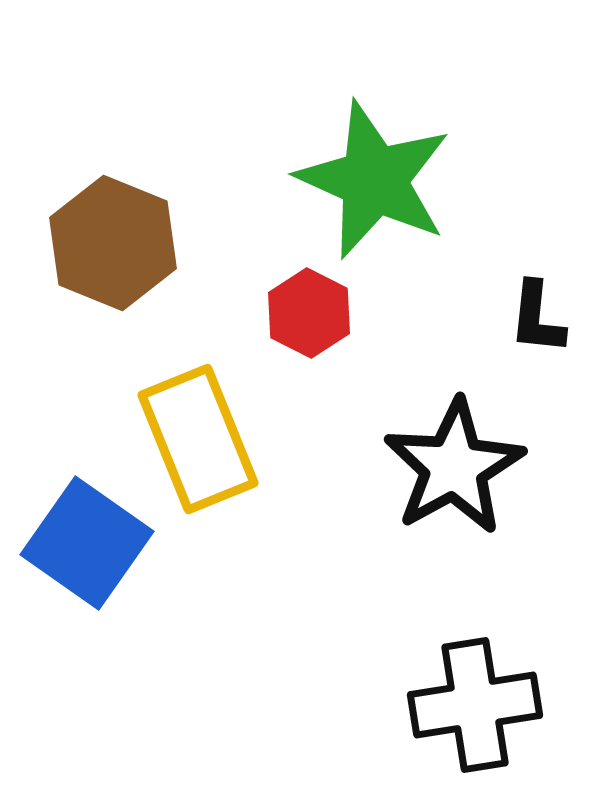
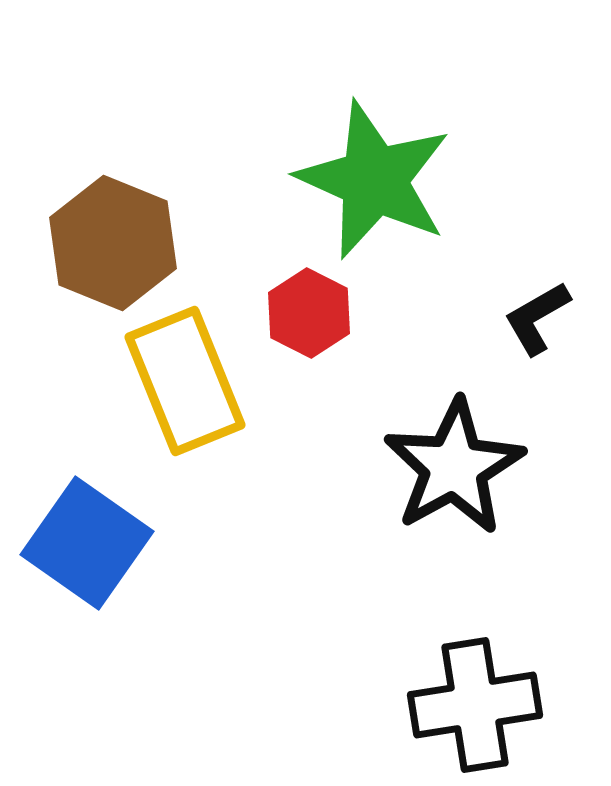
black L-shape: rotated 54 degrees clockwise
yellow rectangle: moved 13 px left, 58 px up
